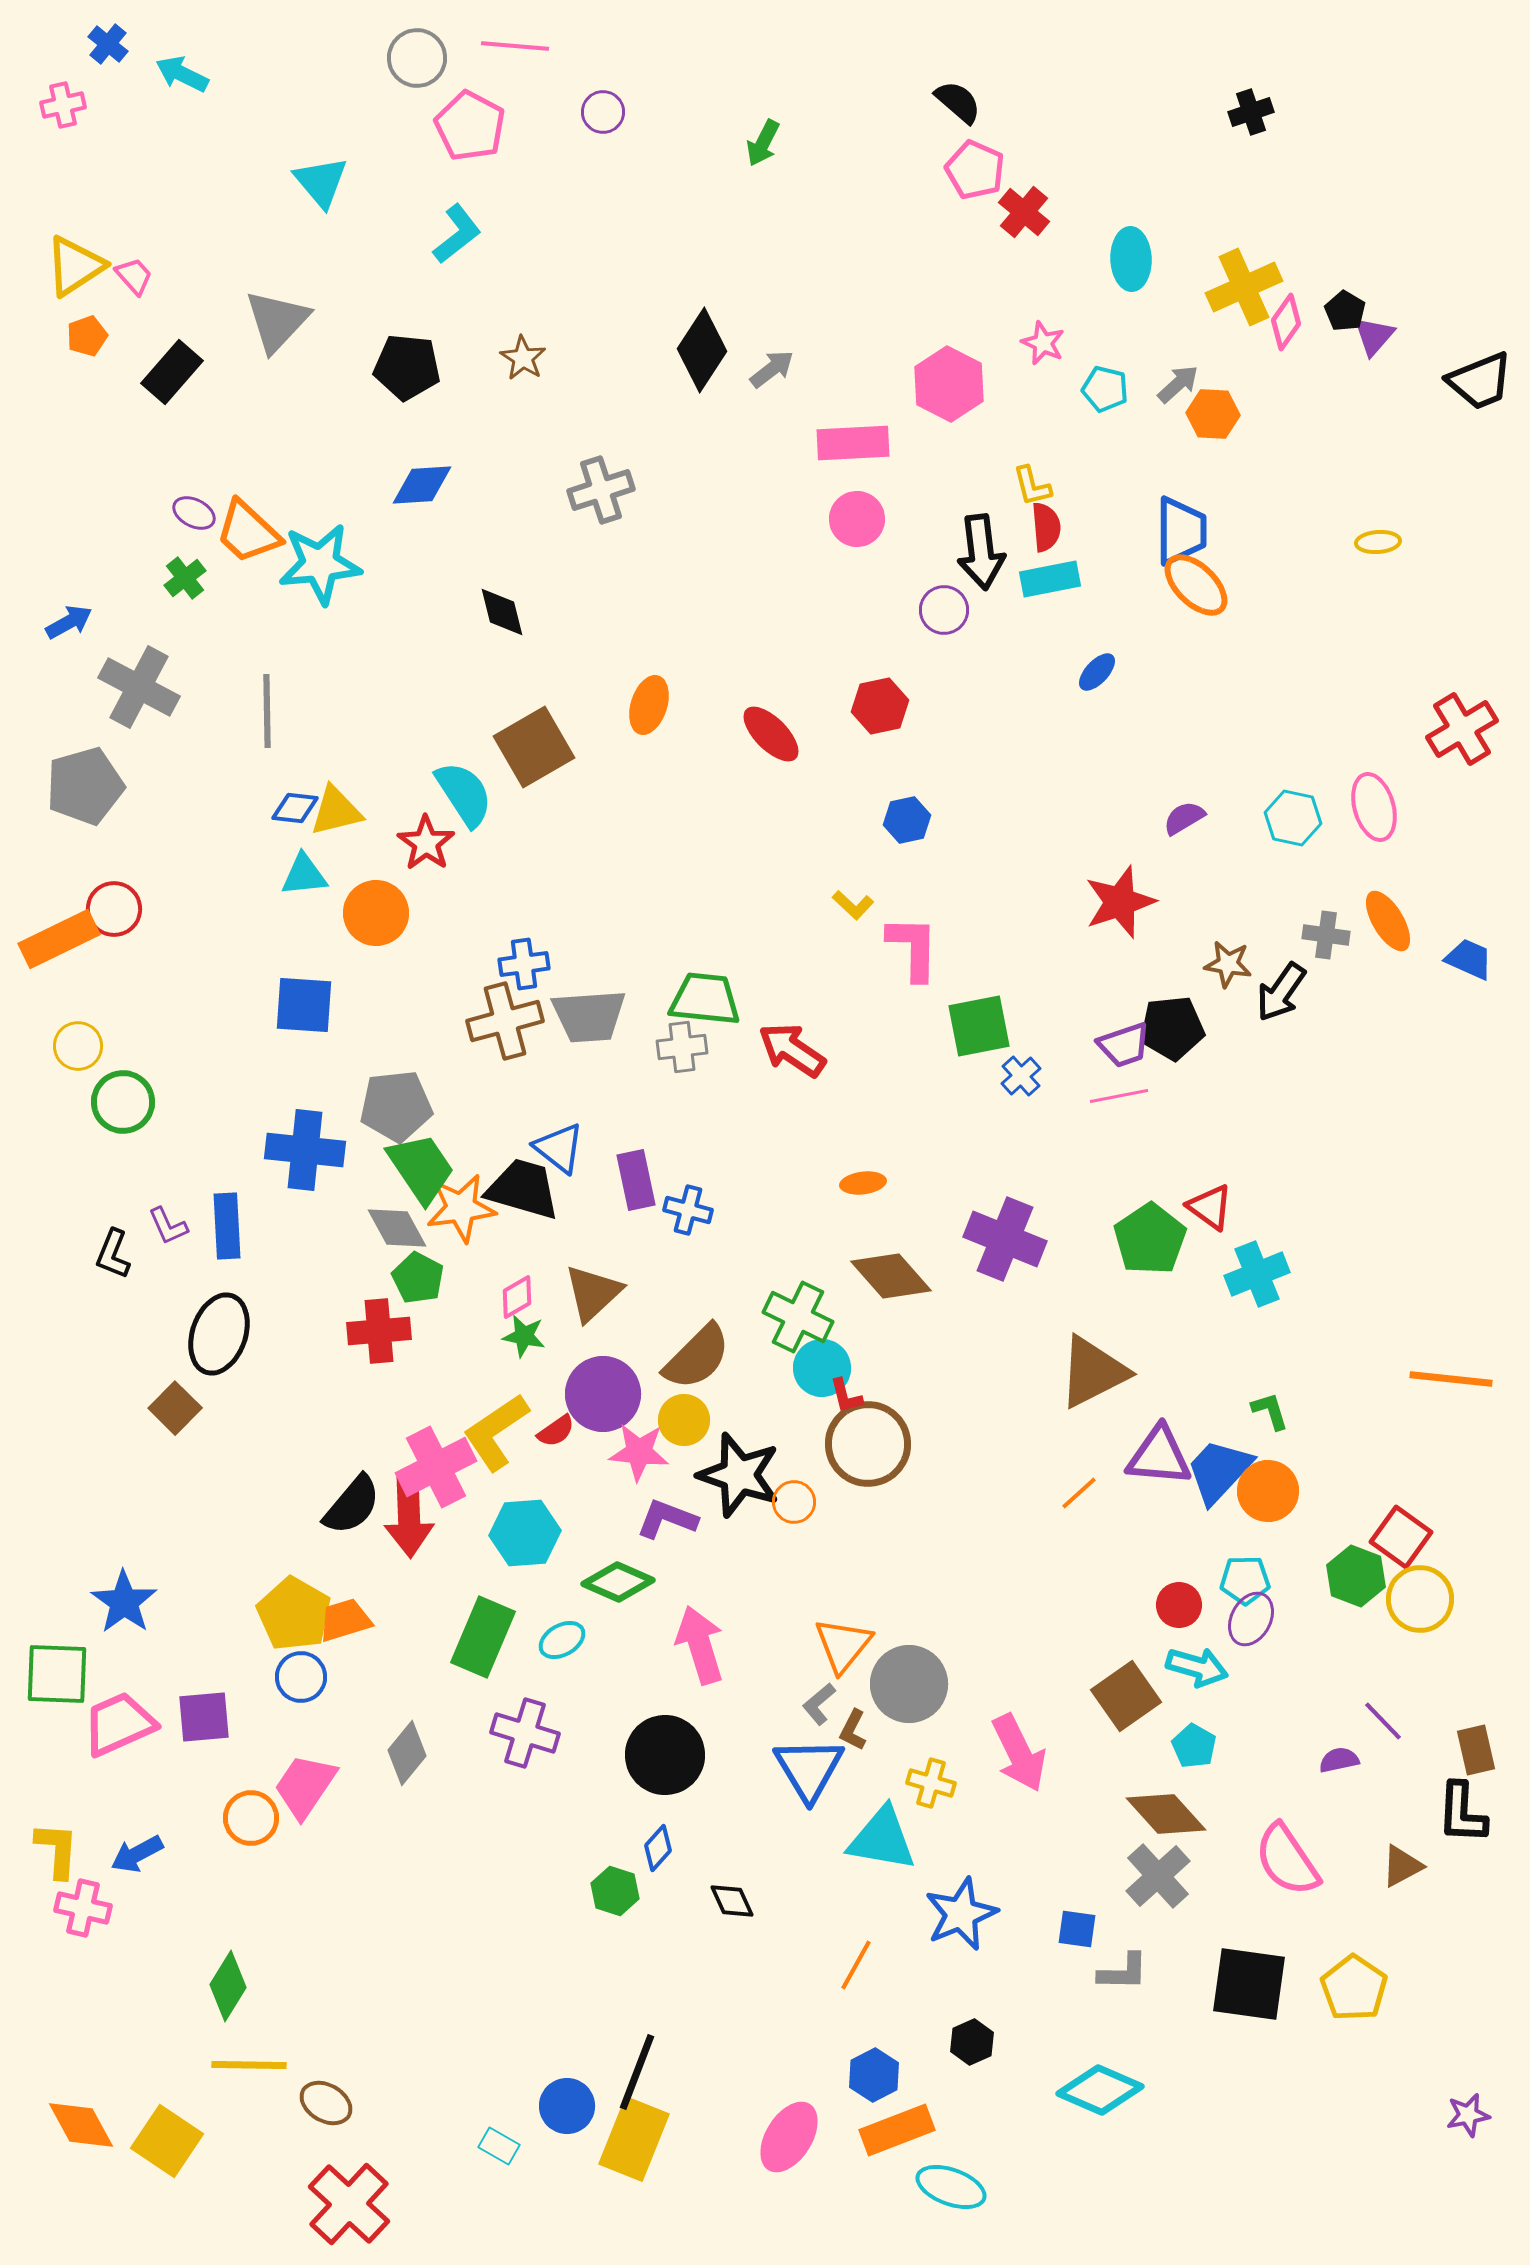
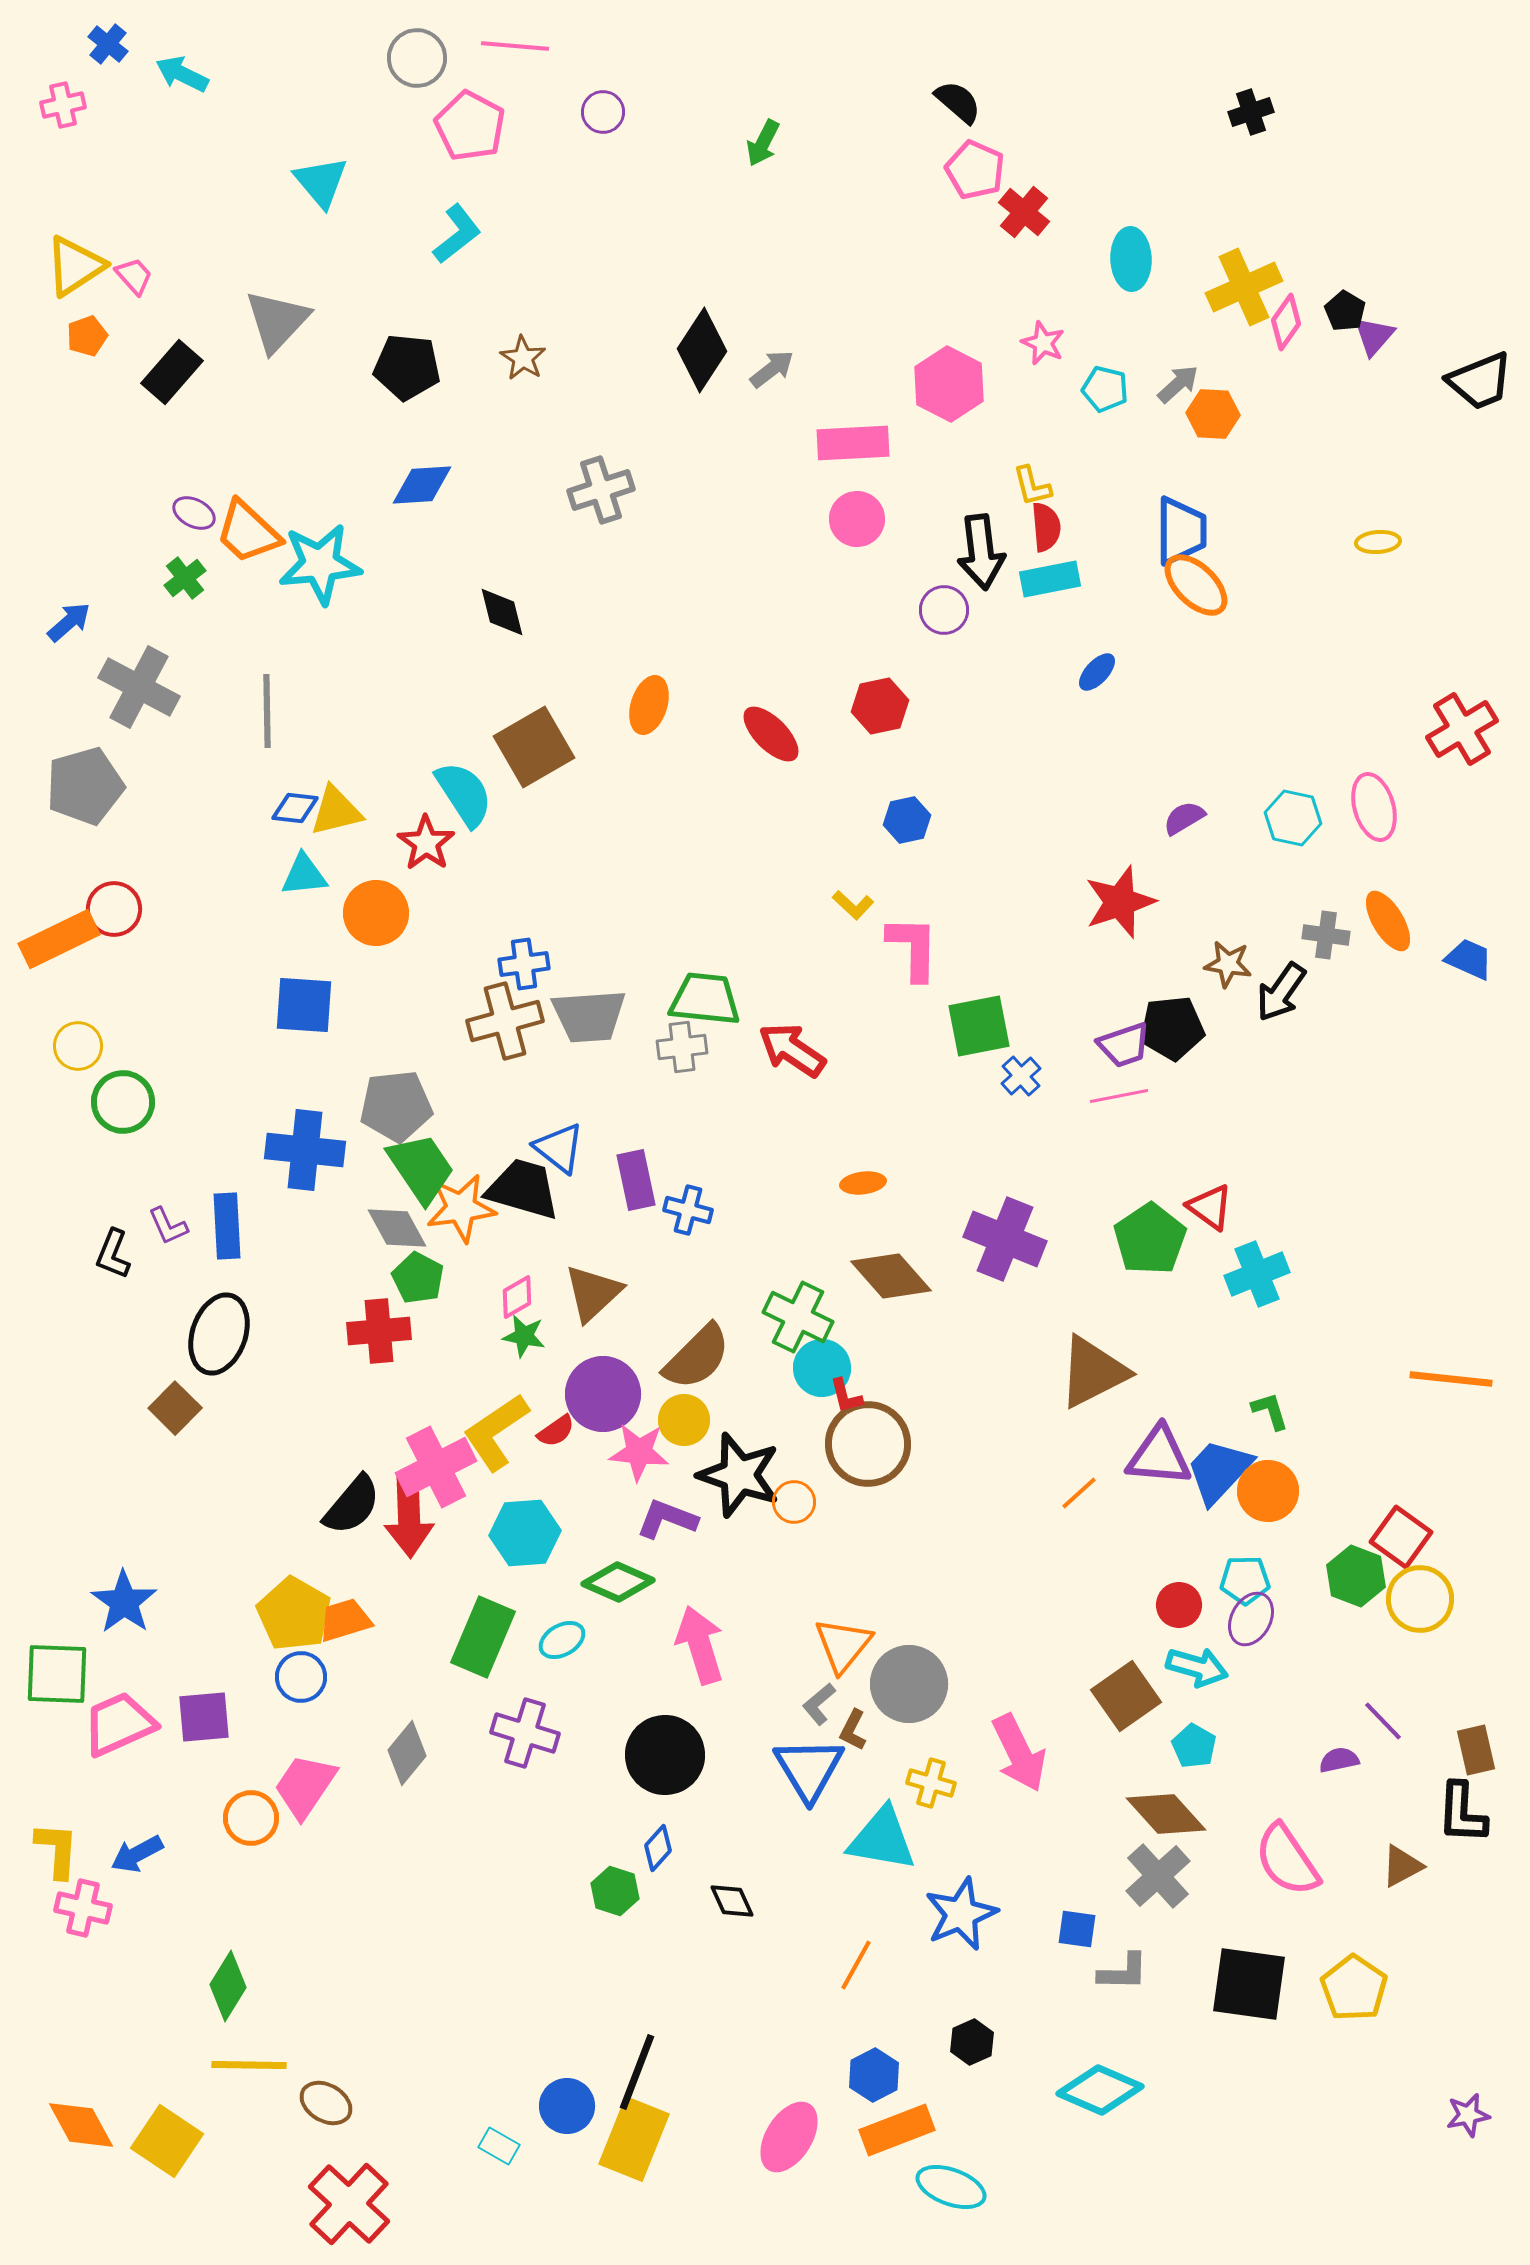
blue arrow at (69, 622): rotated 12 degrees counterclockwise
